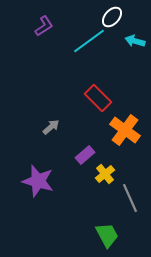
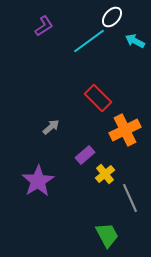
cyan arrow: rotated 12 degrees clockwise
orange cross: rotated 28 degrees clockwise
purple star: rotated 24 degrees clockwise
